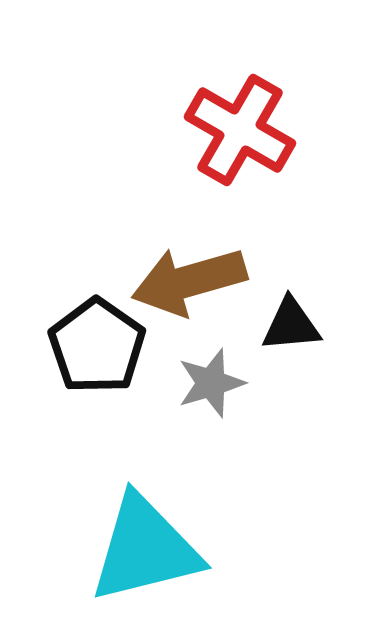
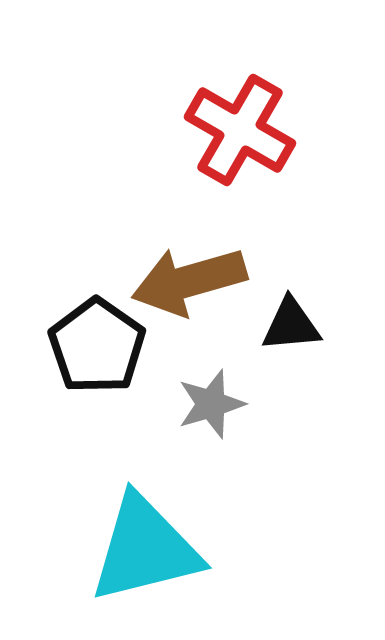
gray star: moved 21 px down
